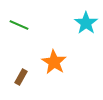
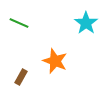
green line: moved 2 px up
orange star: moved 1 px right, 1 px up; rotated 10 degrees counterclockwise
